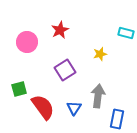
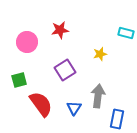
red star: rotated 18 degrees clockwise
green square: moved 9 px up
red semicircle: moved 2 px left, 3 px up
